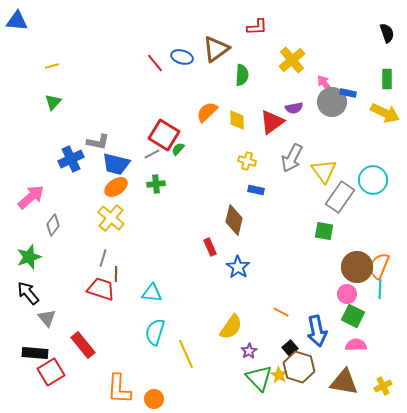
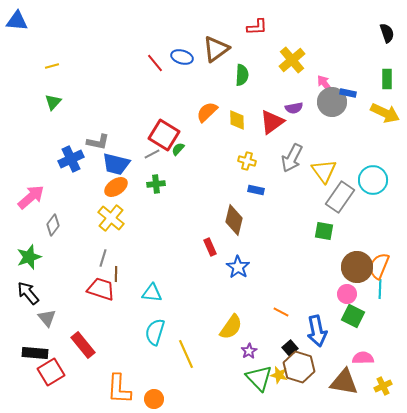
pink semicircle at (356, 345): moved 7 px right, 13 px down
yellow star at (279, 375): rotated 18 degrees counterclockwise
